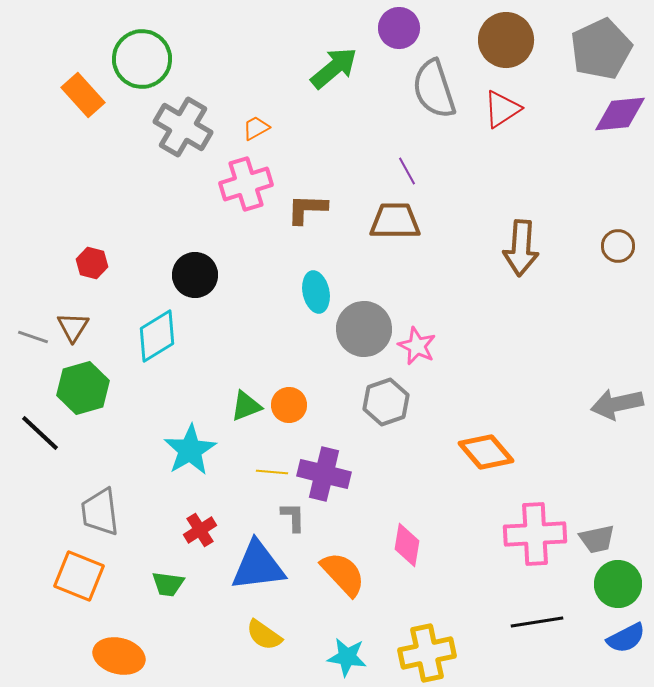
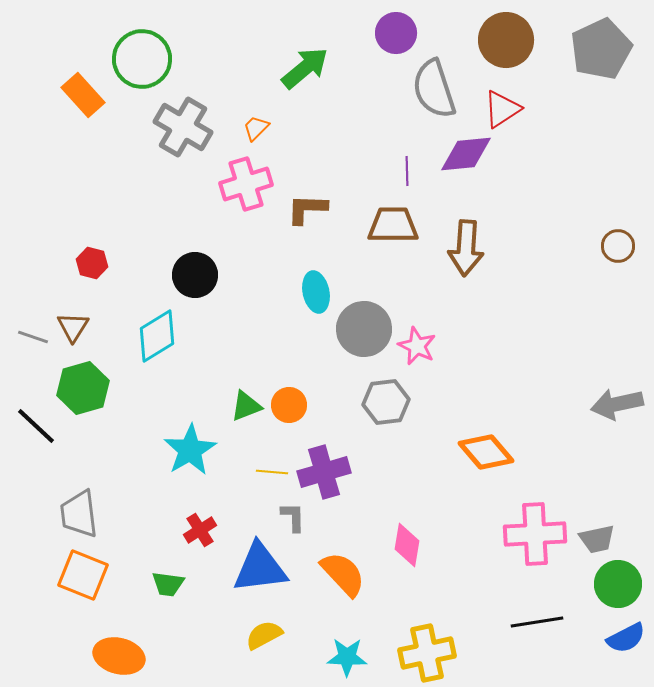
purple circle at (399, 28): moved 3 px left, 5 px down
green arrow at (334, 68): moved 29 px left
purple diamond at (620, 114): moved 154 px left, 40 px down
orange trapezoid at (256, 128): rotated 16 degrees counterclockwise
purple line at (407, 171): rotated 28 degrees clockwise
brown trapezoid at (395, 221): moved 2 px left, 4 px down
brown arrow at (521, 248): moved 55 px left
gray hexagon at (386, 402): rotated 12 degrees clockwise
black line at (40, 433): moved 4 px left, 7 px up
purple cross at (324, 474): moved 2 px up; rotated 30 degrees counterclockwise
gray trapezoid at (100, 512): moved 21 px left, 2 px down
blue triangle at (258, 566): moved 2 px right, 2 px down
orange square at (79, 576): moved 4 px right, 1 px up
yellow semicircle at (264, 635): rotated 117 degrees clockwise
cyan star at (347, 657): rotated 6 degrees counterclockwise
